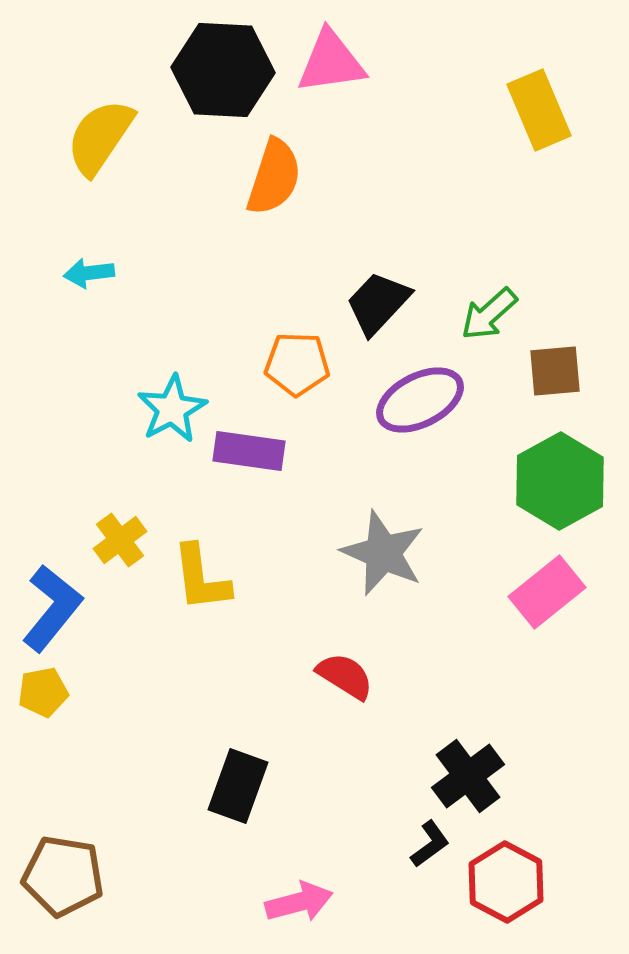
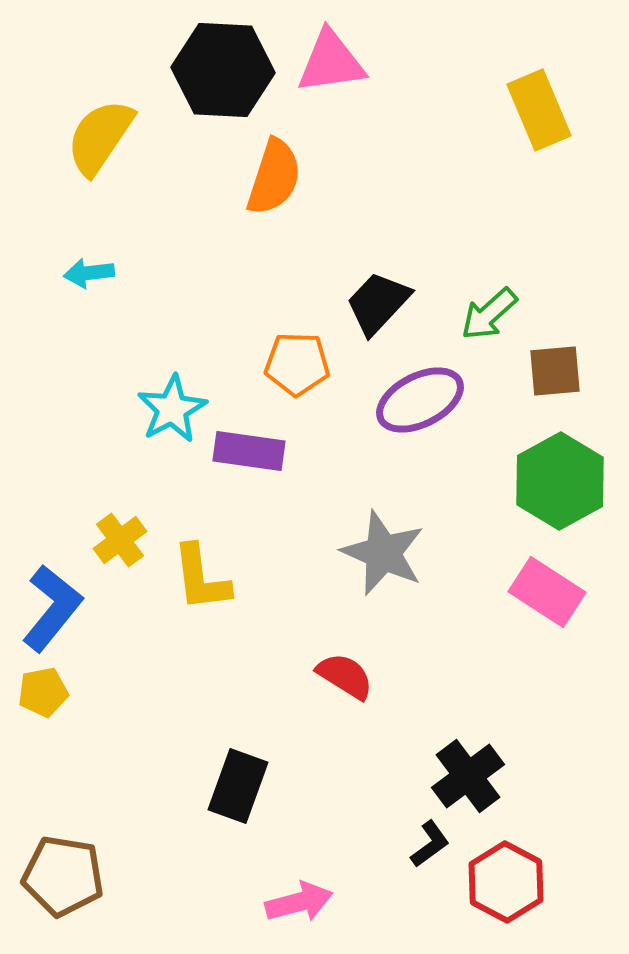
pink rectangle: rotated 72 degrees clockwise
